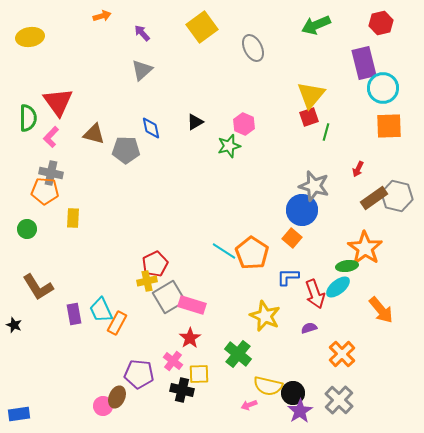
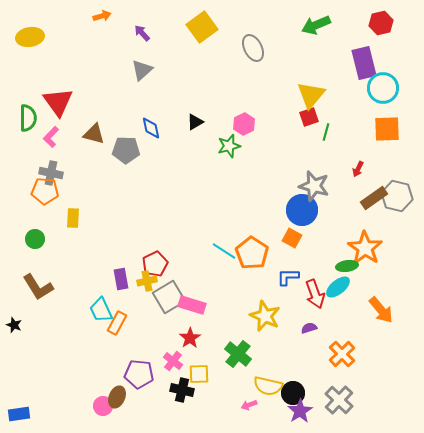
pink hexagon at (244, 124): rotated 10 degrees clockwise
orange square at (389, 126): moved 2 px left, 3 px down
green circle at (27, 229): moved 8 px right, 10 px down
orange square at (292, 238): rotated 12 degrees counterclockwise
purple rectangle at (74, 314): moved 47 px right, 35 px up
